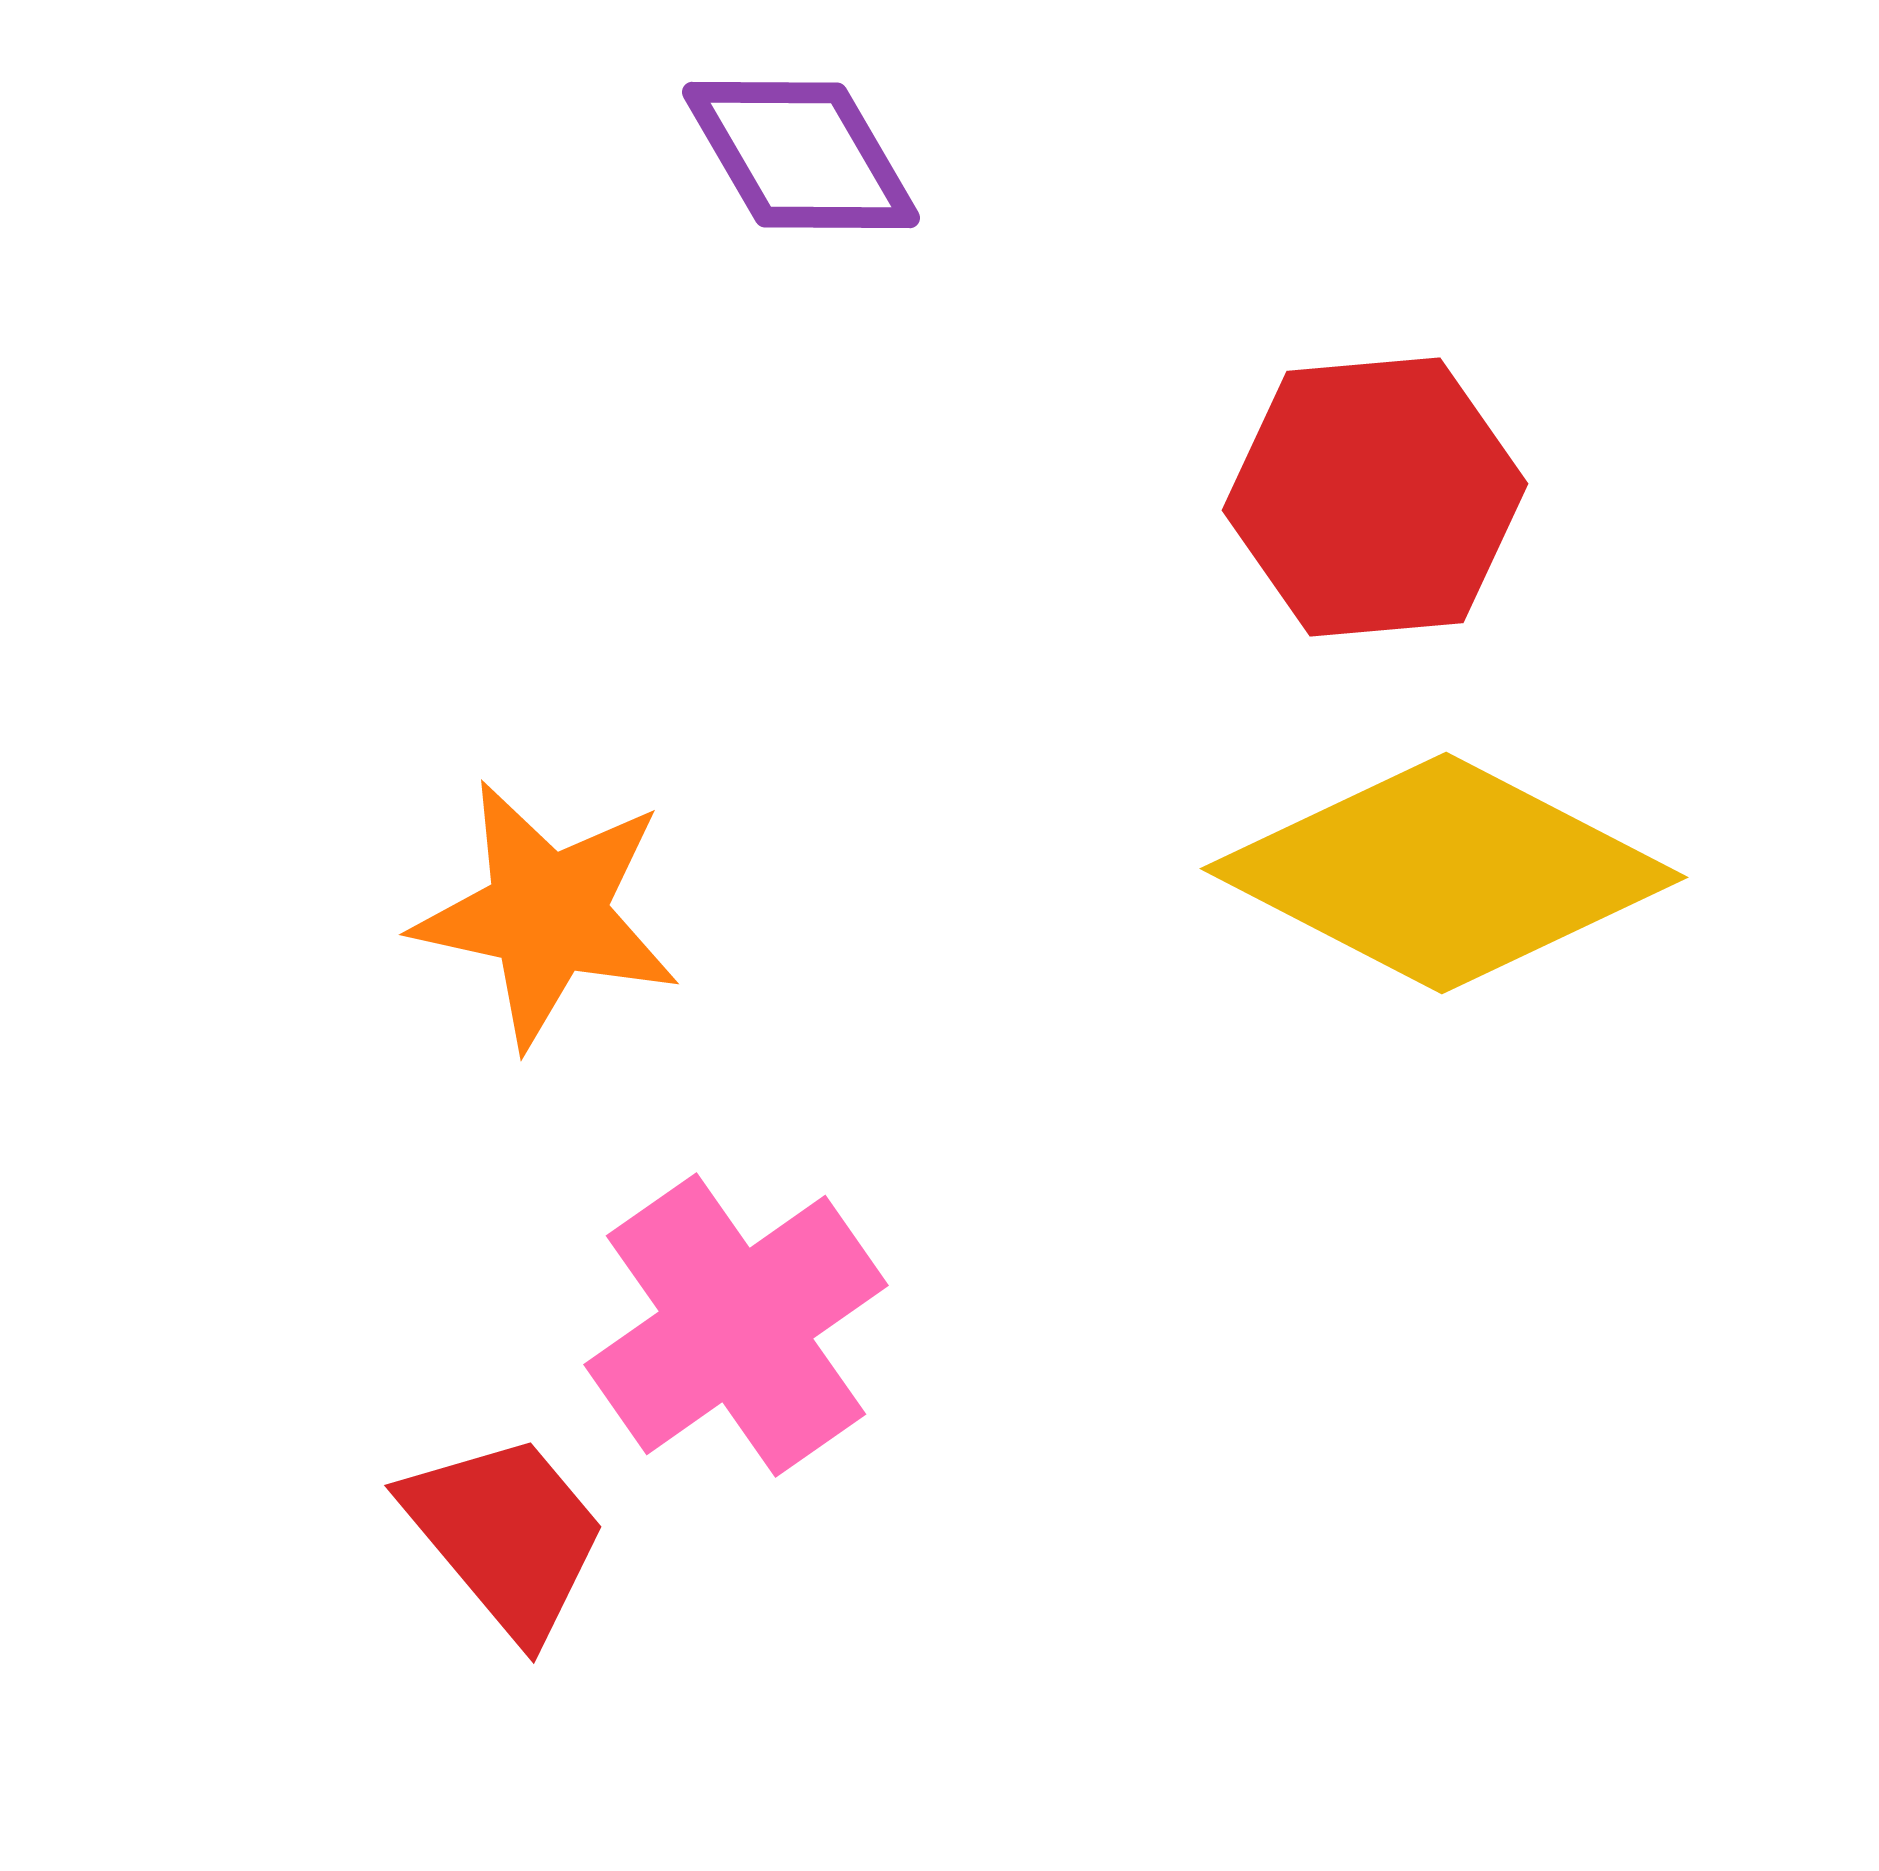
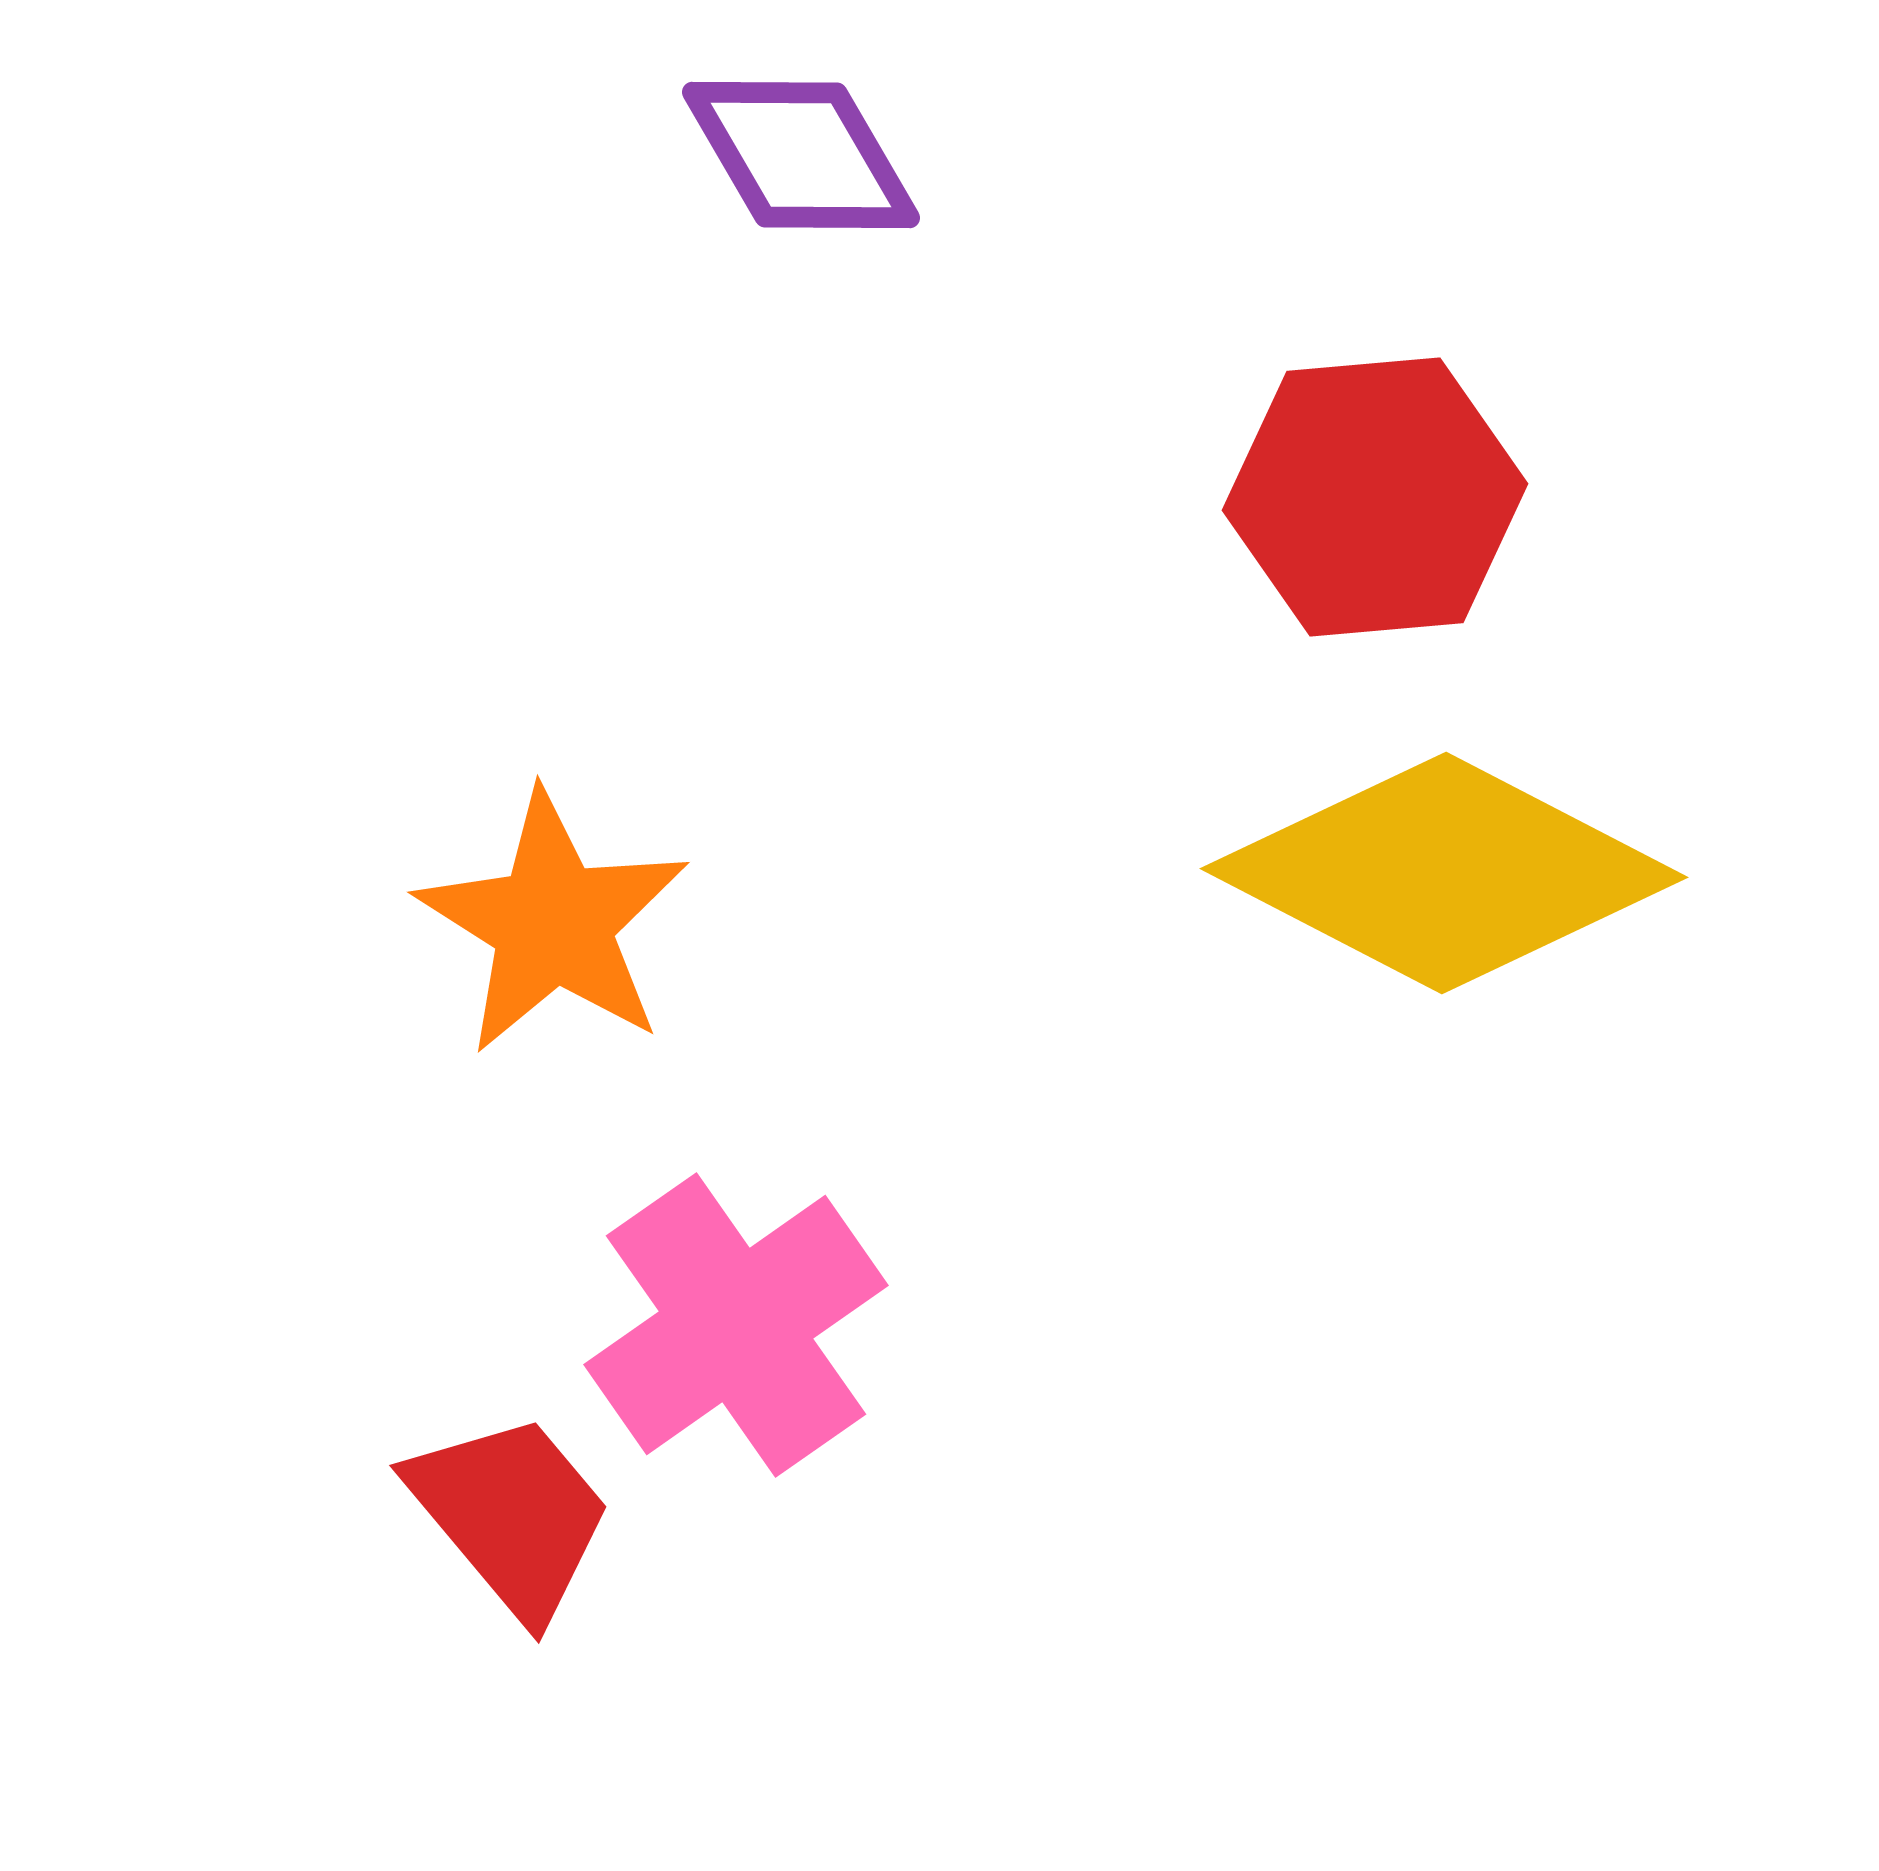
orange star: moved 6 px right, 9 px down; rotated 20 degrees clockwise
red trapezoid: moved 5 px right, 20 px up
